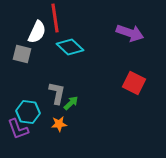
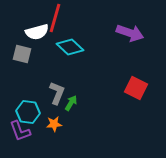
red line: rotated 24 degrees clockwise
white semicircle: rotated 50 degrees clockwise
red square: moved 2 px right, 5 px down
gray L-shape: rotated 10 degrees clockwise
green arrow: rotated 14 degrees counterclockwise
orange star: moved 5 px left
purple L-shape: moved 2 px right, 2 px down
